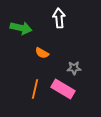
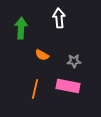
green arrow: rotated 100 degrees counterclockwise
orange semicircle: moved 2 px down
gray star: moved 7 px up
pink rectangle: moved 5 px right, 3 px up; rotated 20 degrees counterclockwise
